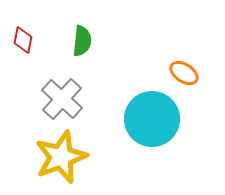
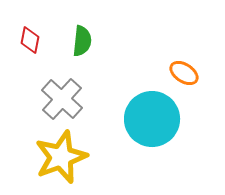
red diamond: moved 7 px right
